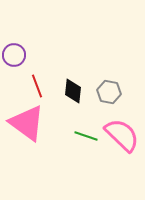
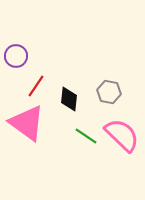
purple circle: moved 2 px right, 1 px down
red line: moved 1 px left; rotated 55 degrees clockwise
black diamond: moved 4 px left, 8 px down
green line: rotated 15 degrees clockwise
